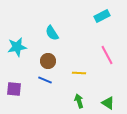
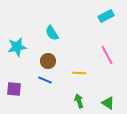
cyan rectangle: moved 4 px right
